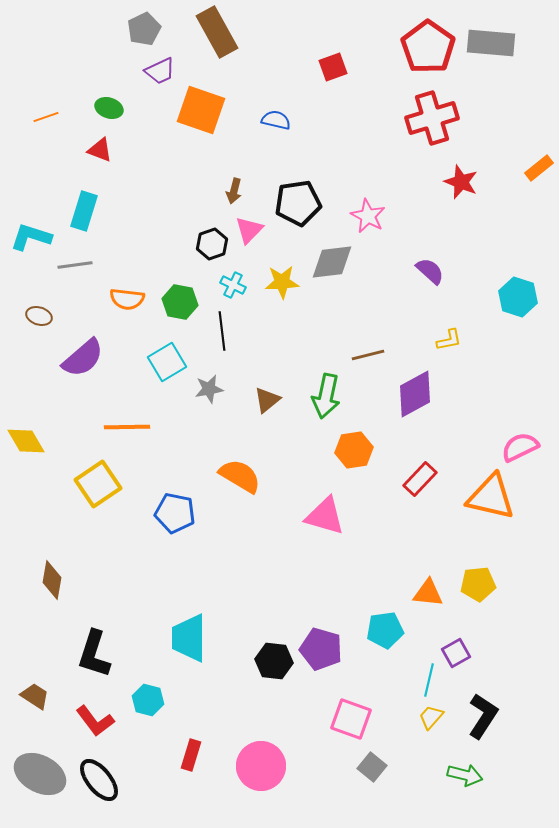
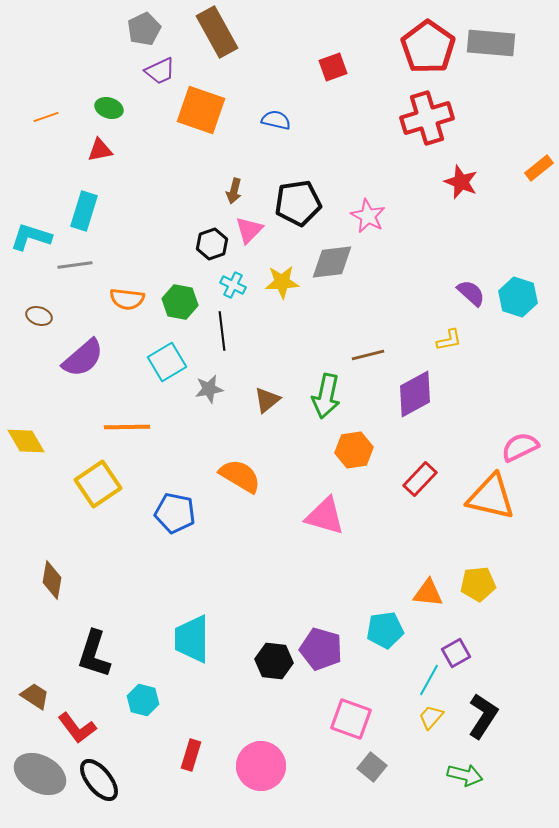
red cross at (432, 118): moved 5 px left
red triangle at (100, 150): rotated 32 degrees counterclockwise
purple semicircle at (430, 271): moved 41 px right, 22 px down
cyan trapezoid at (189, 638): moved 3 px right, 1 px down
cyan line at (429, 680): rotated 16 degrees clockwise
cyan hexagon at (148, 700): moved 5 px left
red L-shape at (95, 721): moved 18 px left, 7 px down
